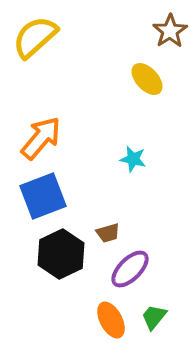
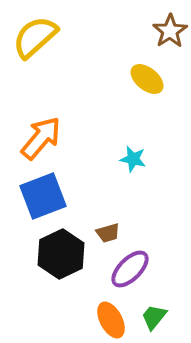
yellow ellipse: rotated 8 degrees counterclockwise
